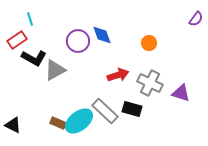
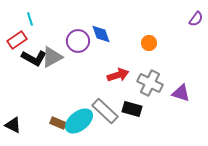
blue diamond: moved 1 px left, 1 px up
gray triangle: moved 3 px left, 13 px up
